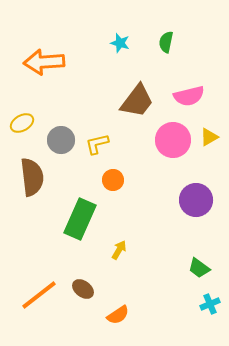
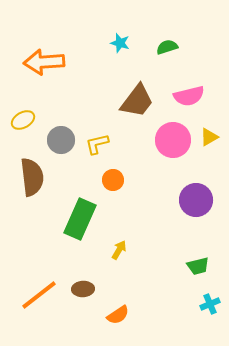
green semicircle: moved 1 px right, 5 px down; rotated 60 degrees clockwise
yellow ellipse: moved 1 px right, 3 px up
green trapezoid: moved 1 px left, 2 px up; rotated 50 degrees counterclockwise
brown ellipse: rotated 40 degrees counterclockwise
